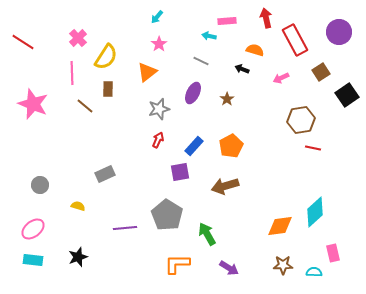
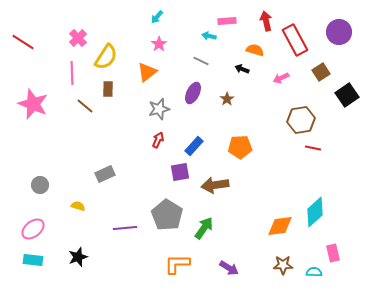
red arrow at (266, 18): moved 3 px down
orange pentagon at (231, 146): moved 9 px right, 1 px down; rotated 25 degrees clockwise
brown arrow at (225, 186): moved 10 px left, 1 px up; rotated 8 degrees clockwise
green arrow at (207, 234): moved 3 px left, 6 px up; rotated 65 degrees clockwise
